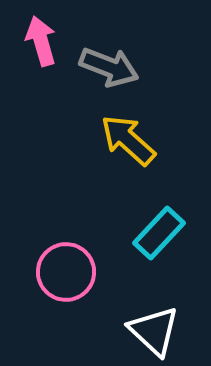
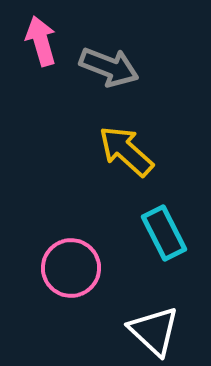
yellow arrow: moved 2 px left, 11 px down
cyan rectangle: moved 5 px right; rotated 70 degrees counterclockwise
pink circle: moved 5 px right, 4 px up
